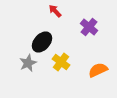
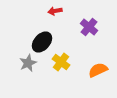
red arrow: rotated 56 degrees counterclockwise
